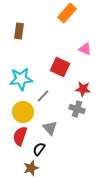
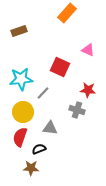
brown rectangle: rotated 63 degrees clockwise
pink triangle: moved 3 px right, 1 px down
red star: moved 5 px right, 1 px down
gray line: moved 3 px up
gray cross: moved 1 px down
gray triangle: rotated 42 degrees counterclockwise
red semicircle: moved 1 px down
black semicircle: rotated 32 degrees clockwise
brown star: rotated 21 degrees clockwise
